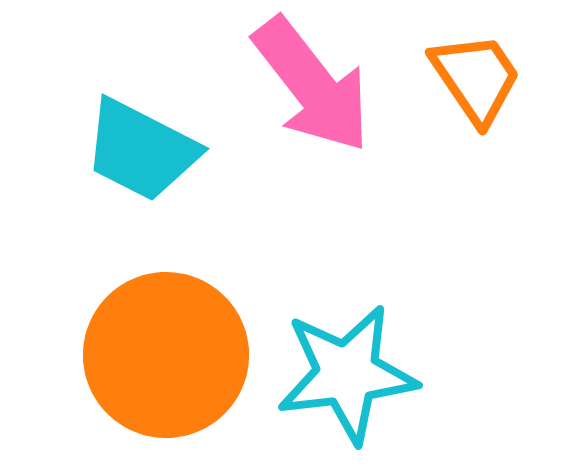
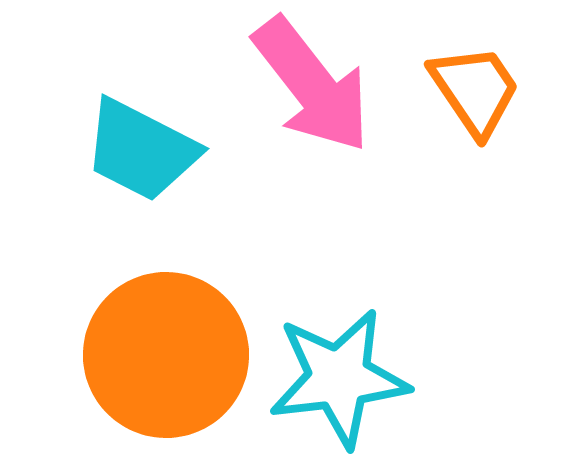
orange trapezoid: moved 1 px left, 12 px down
cyan star: moved 8 px left, 4 px down
